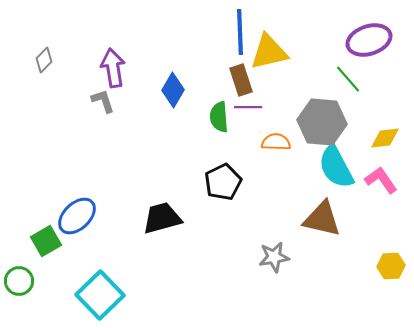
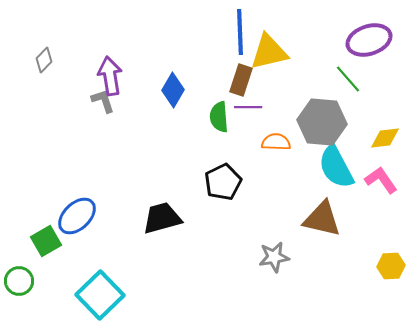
purple arrow: moved 3 px left, 8 px down
brown rectangle: rotated 36 degrees clockwise
